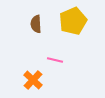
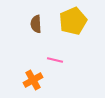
orange cross: rotated 18 degrees clockwise
